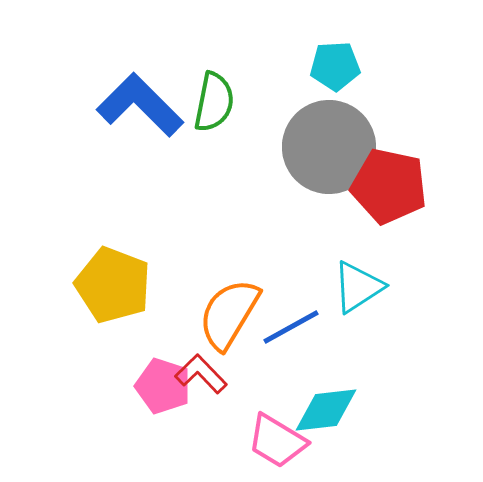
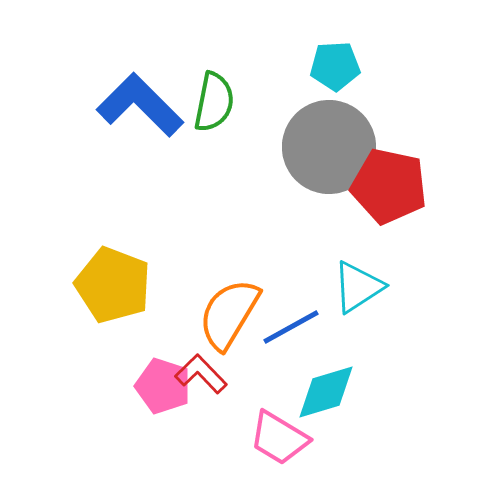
cyan diamond: moved 18 px up; rotated 10 degrees counterclockwise
pink trapezoid: moved 2 px right, 3 px up
